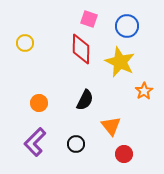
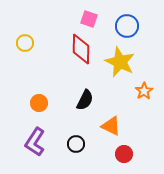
orange triangle: rotated 25 degrees counterclockwise
purple L-shape: rotated 12 degrees counterclockwise
